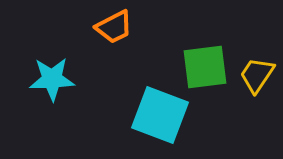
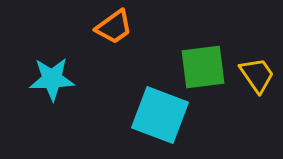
orange trapezoid: rotated 9 degrees counterclockwise
green square: moved 2 px left
yellow trapezoid: rotated 111 degrees clockwise
